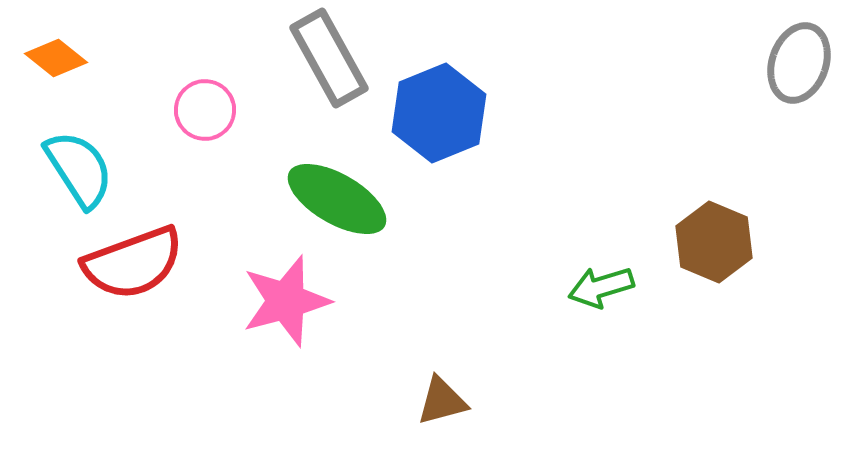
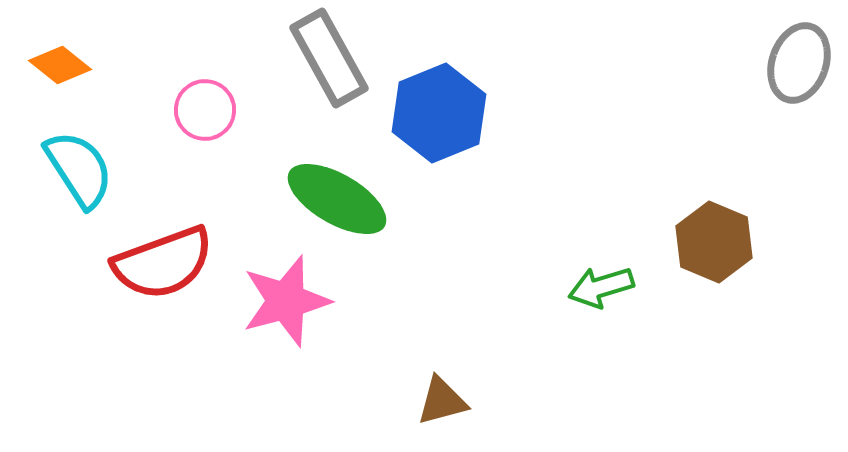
orange diamond: moved 4 px right, 7 px down
red semicircle: moved 30 px right
